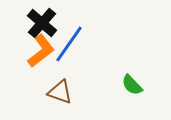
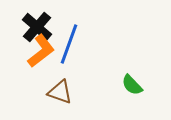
black cross: moved 5 px left, 4 px down
blue line: rotated 15 degrees counterclockwise
